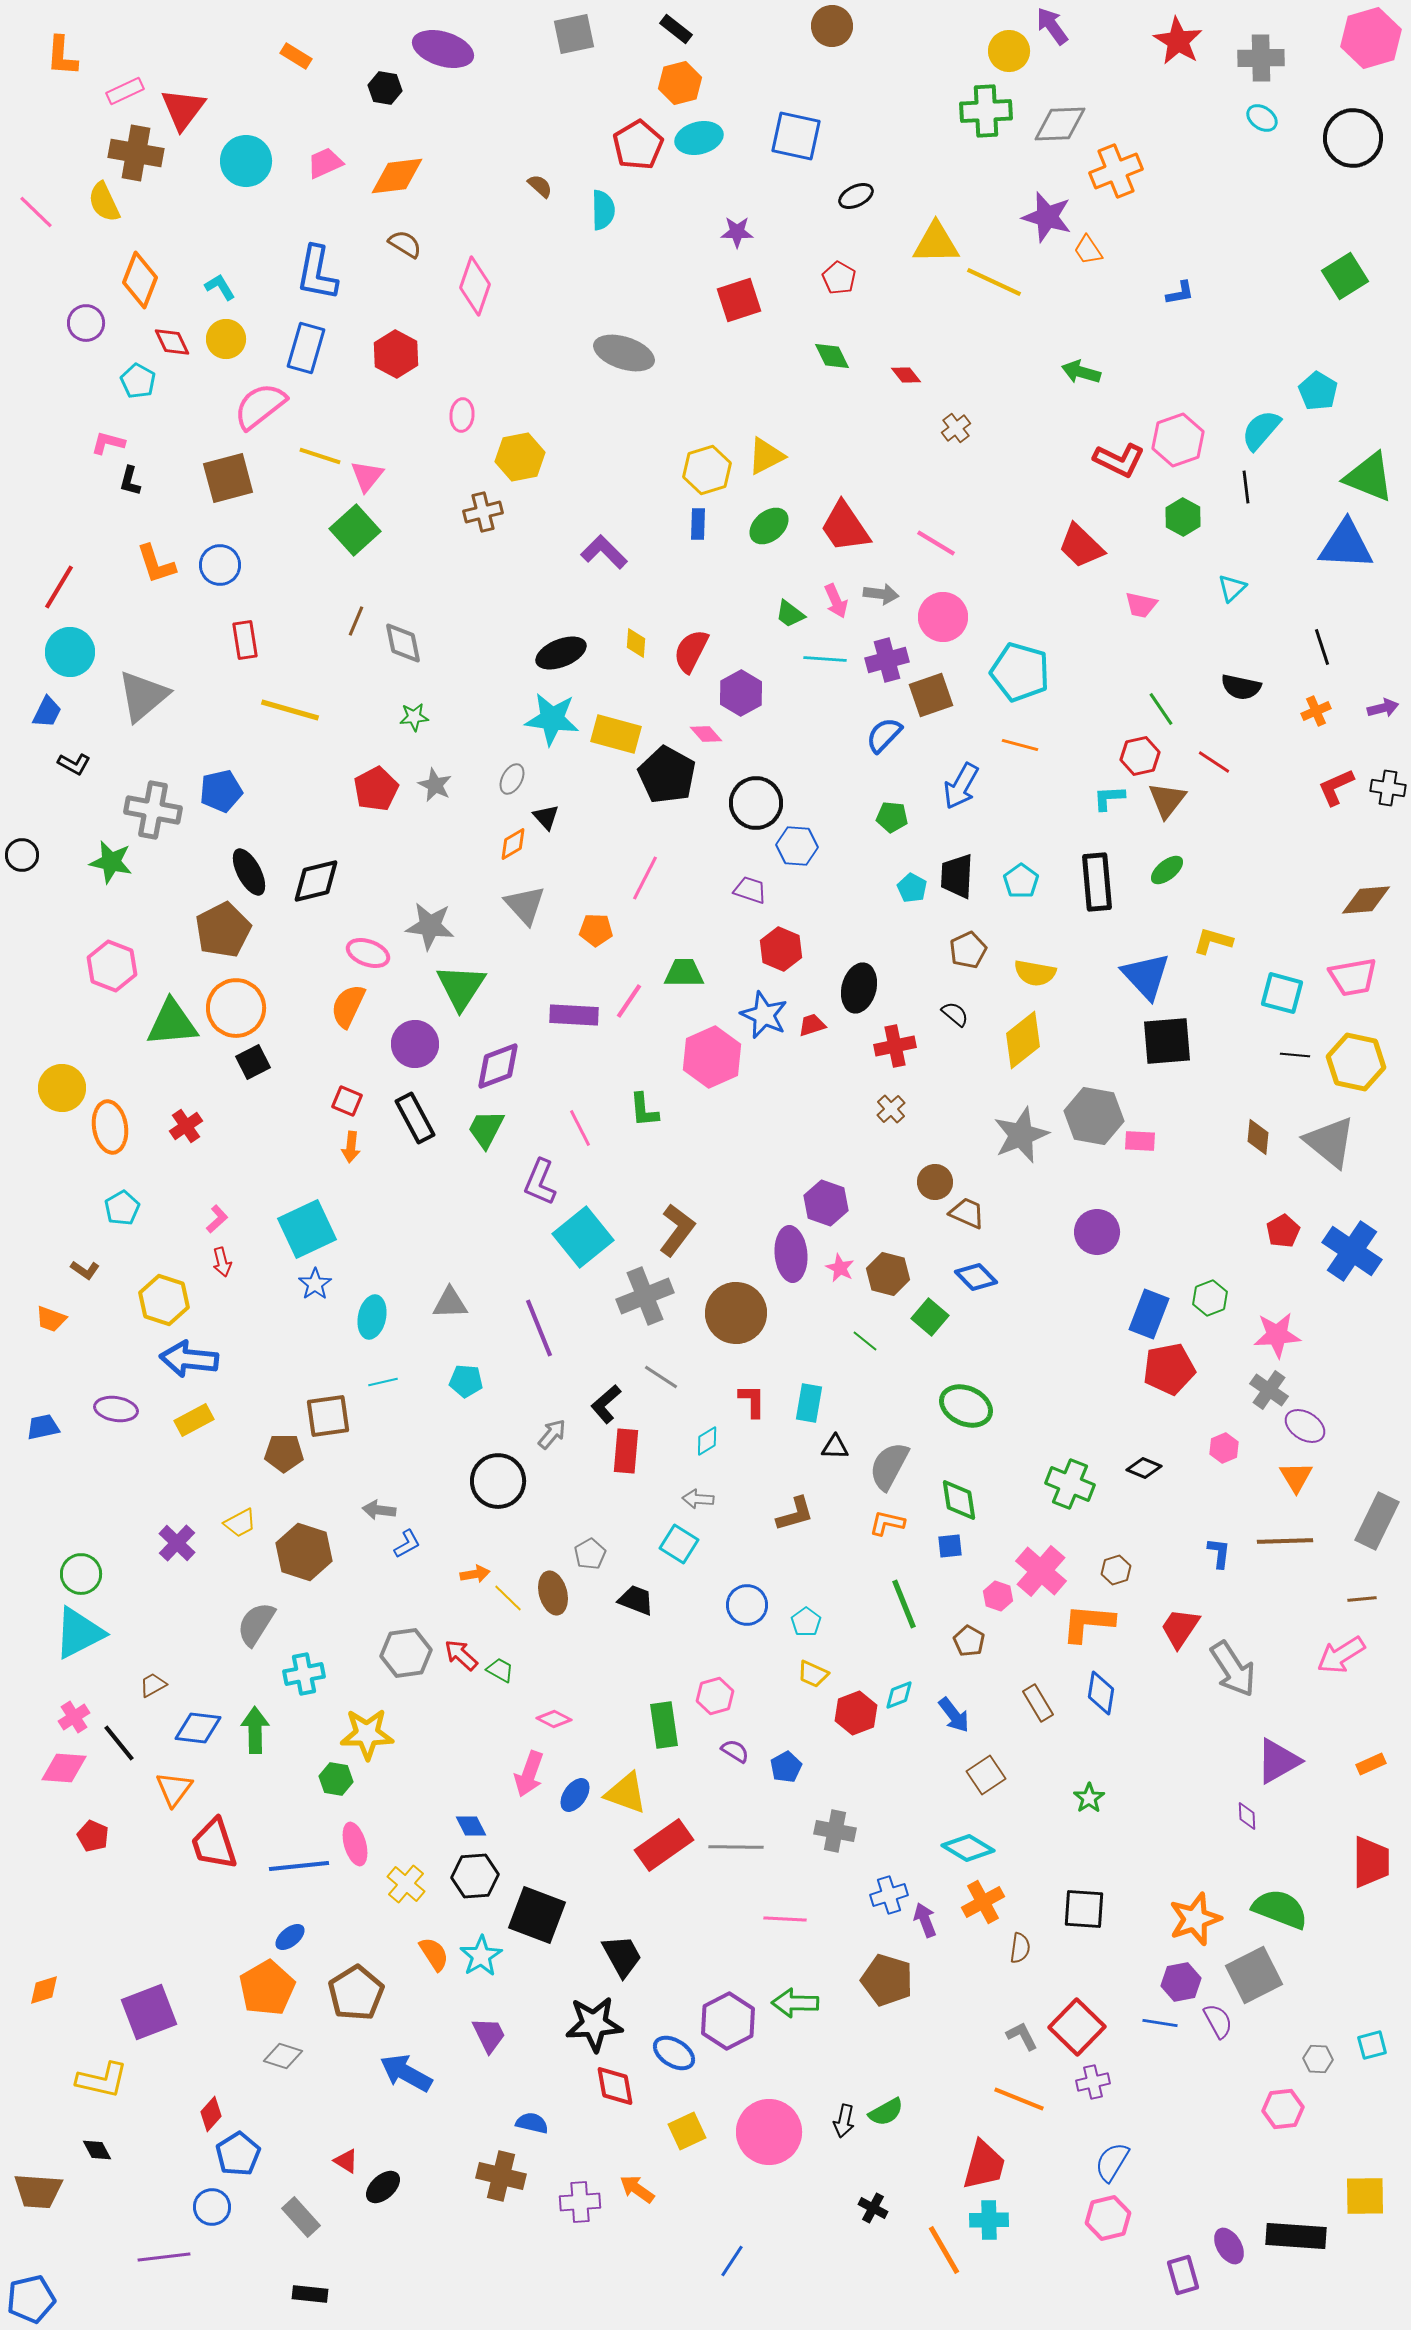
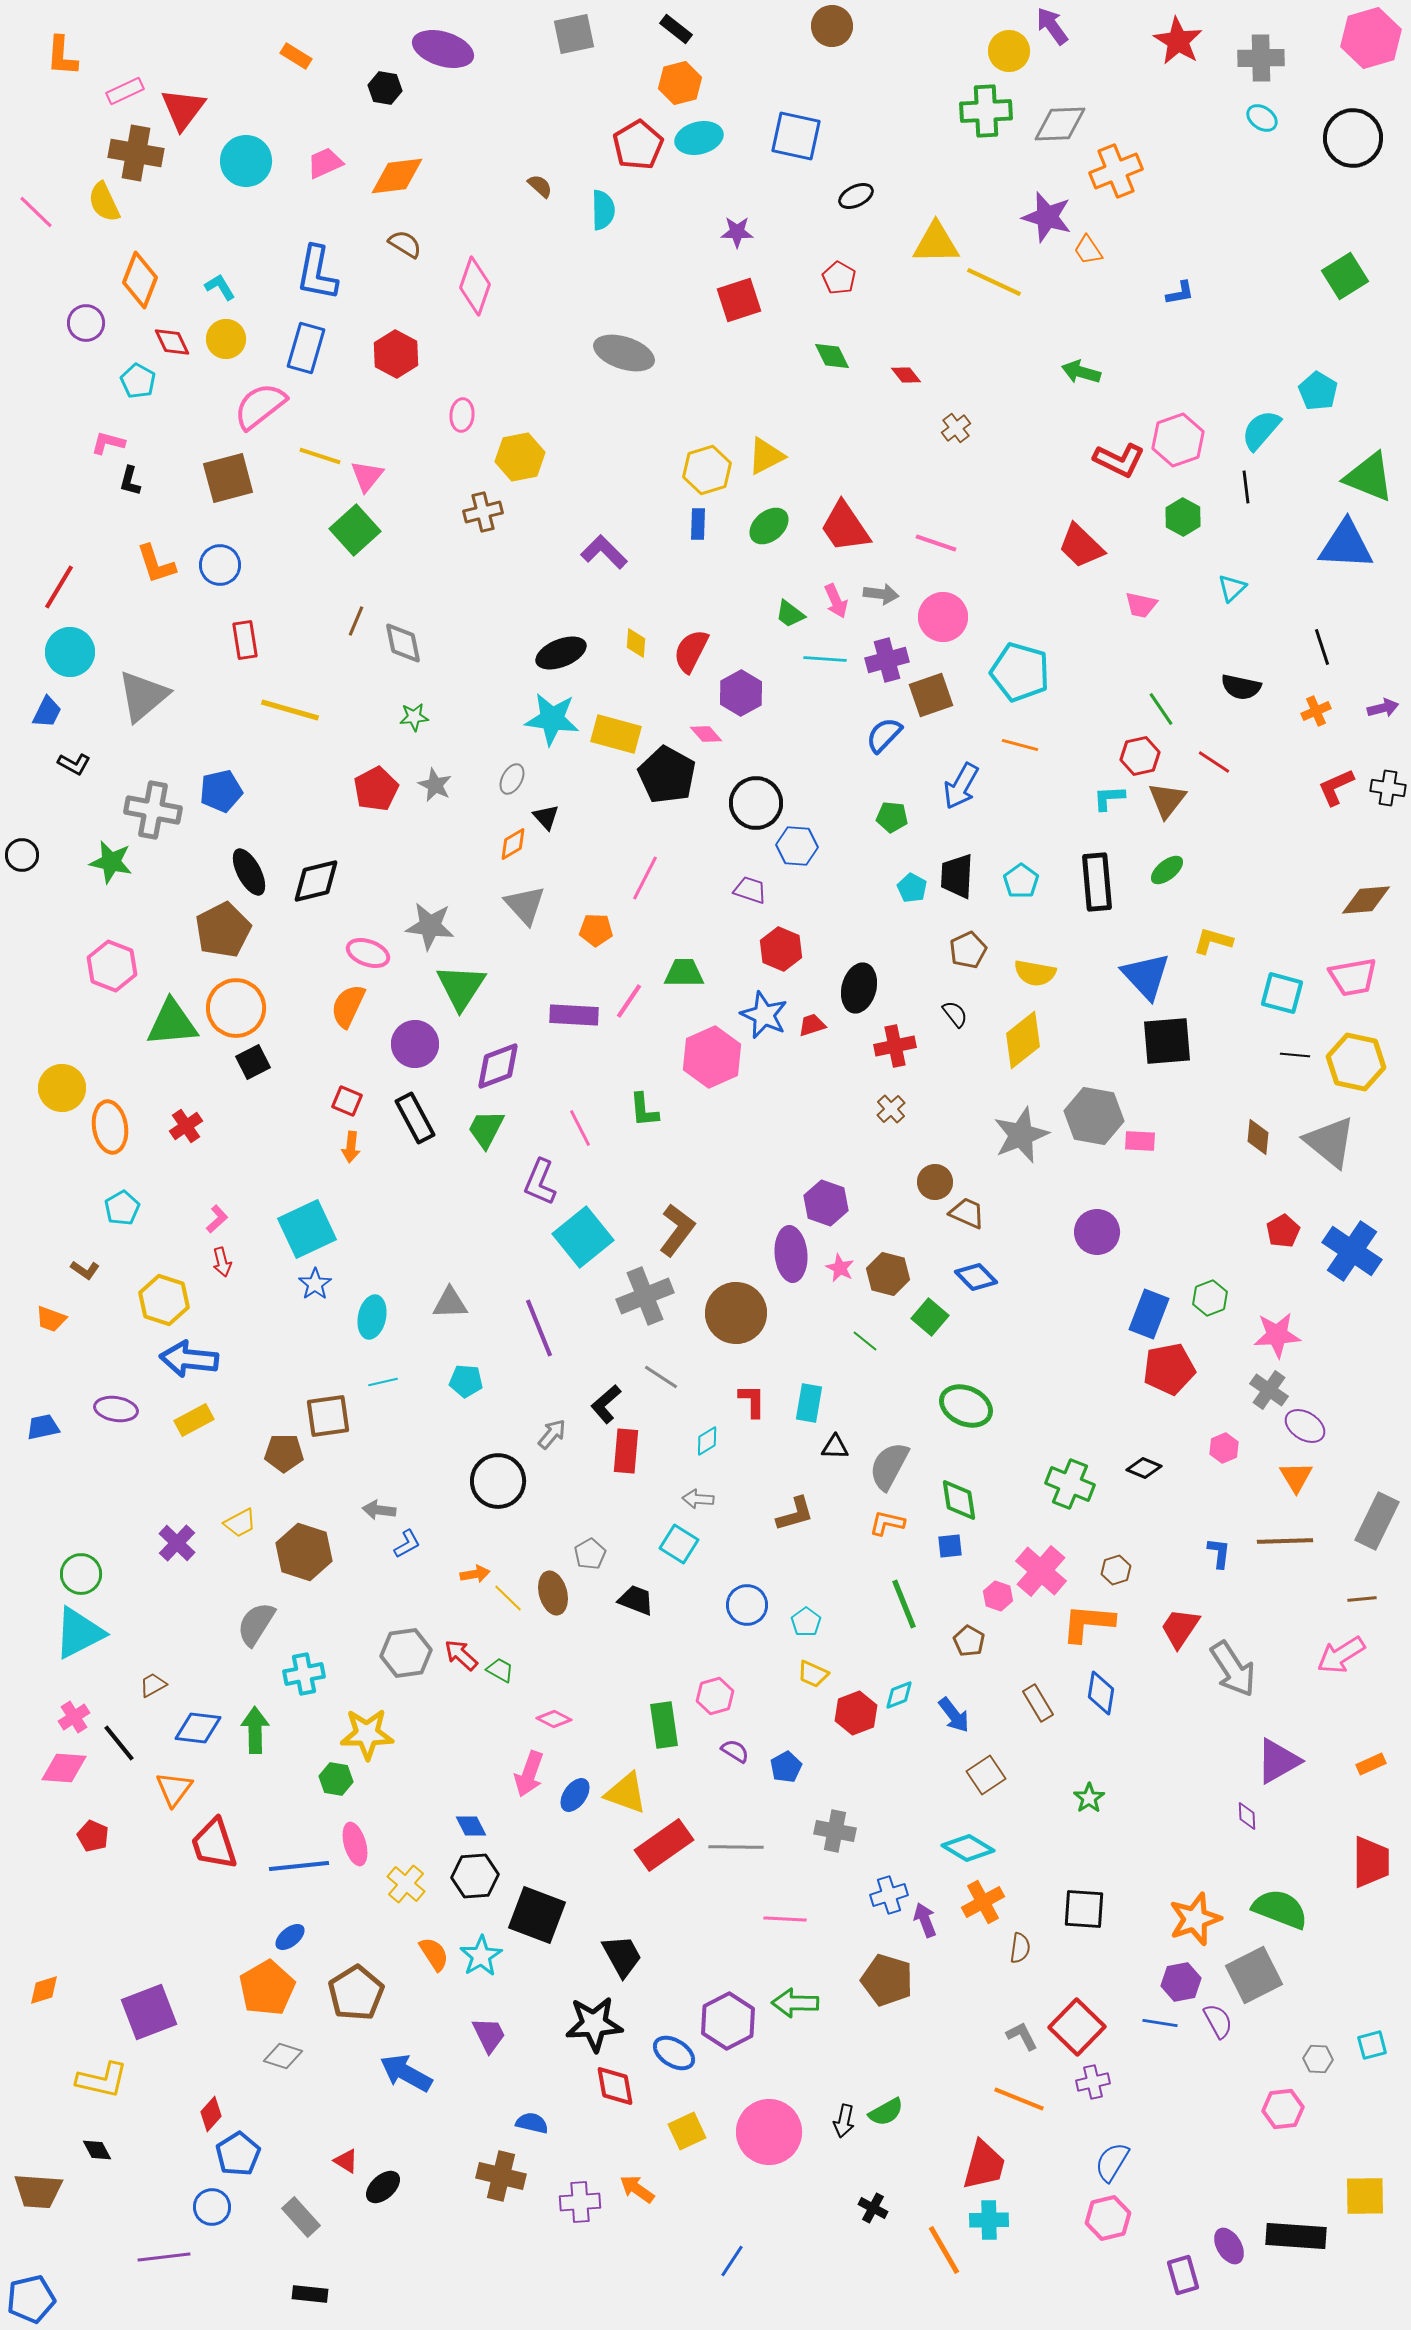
pink line at (936, 543): rotated 12 degrees counterclockwise
black semicircle at (955, 1014): rotated 12 degrees clockwise
